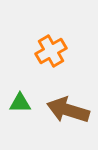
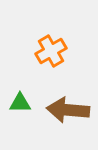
brown arrow: rotated 12 degrees counterclockwise
